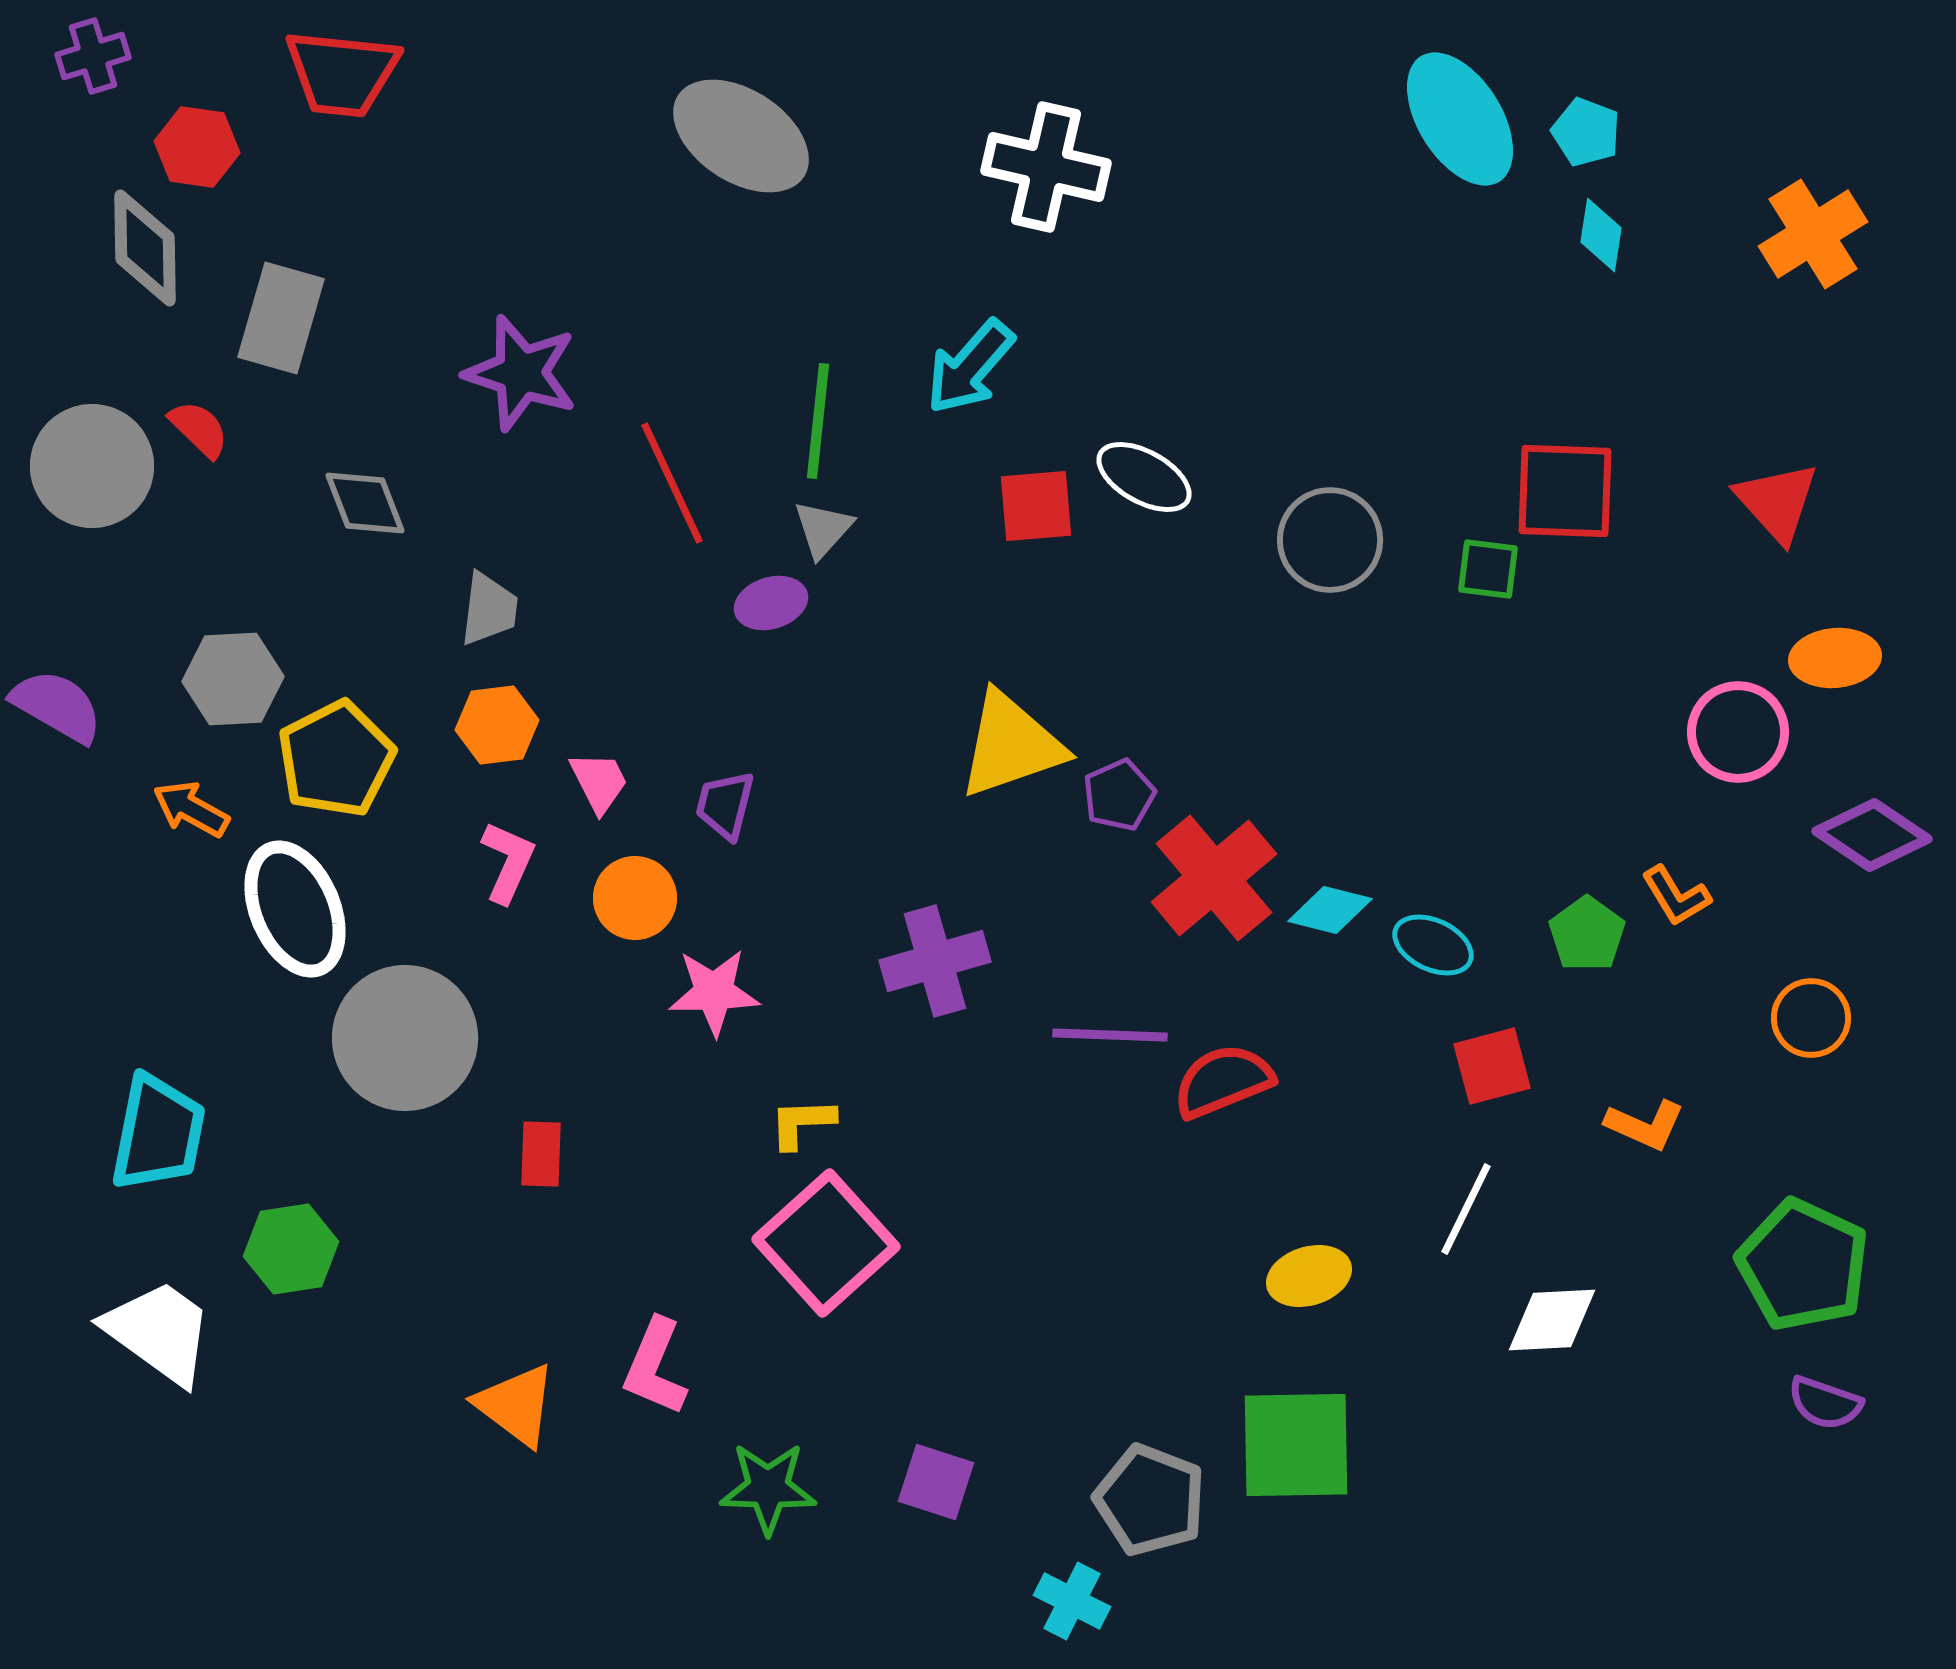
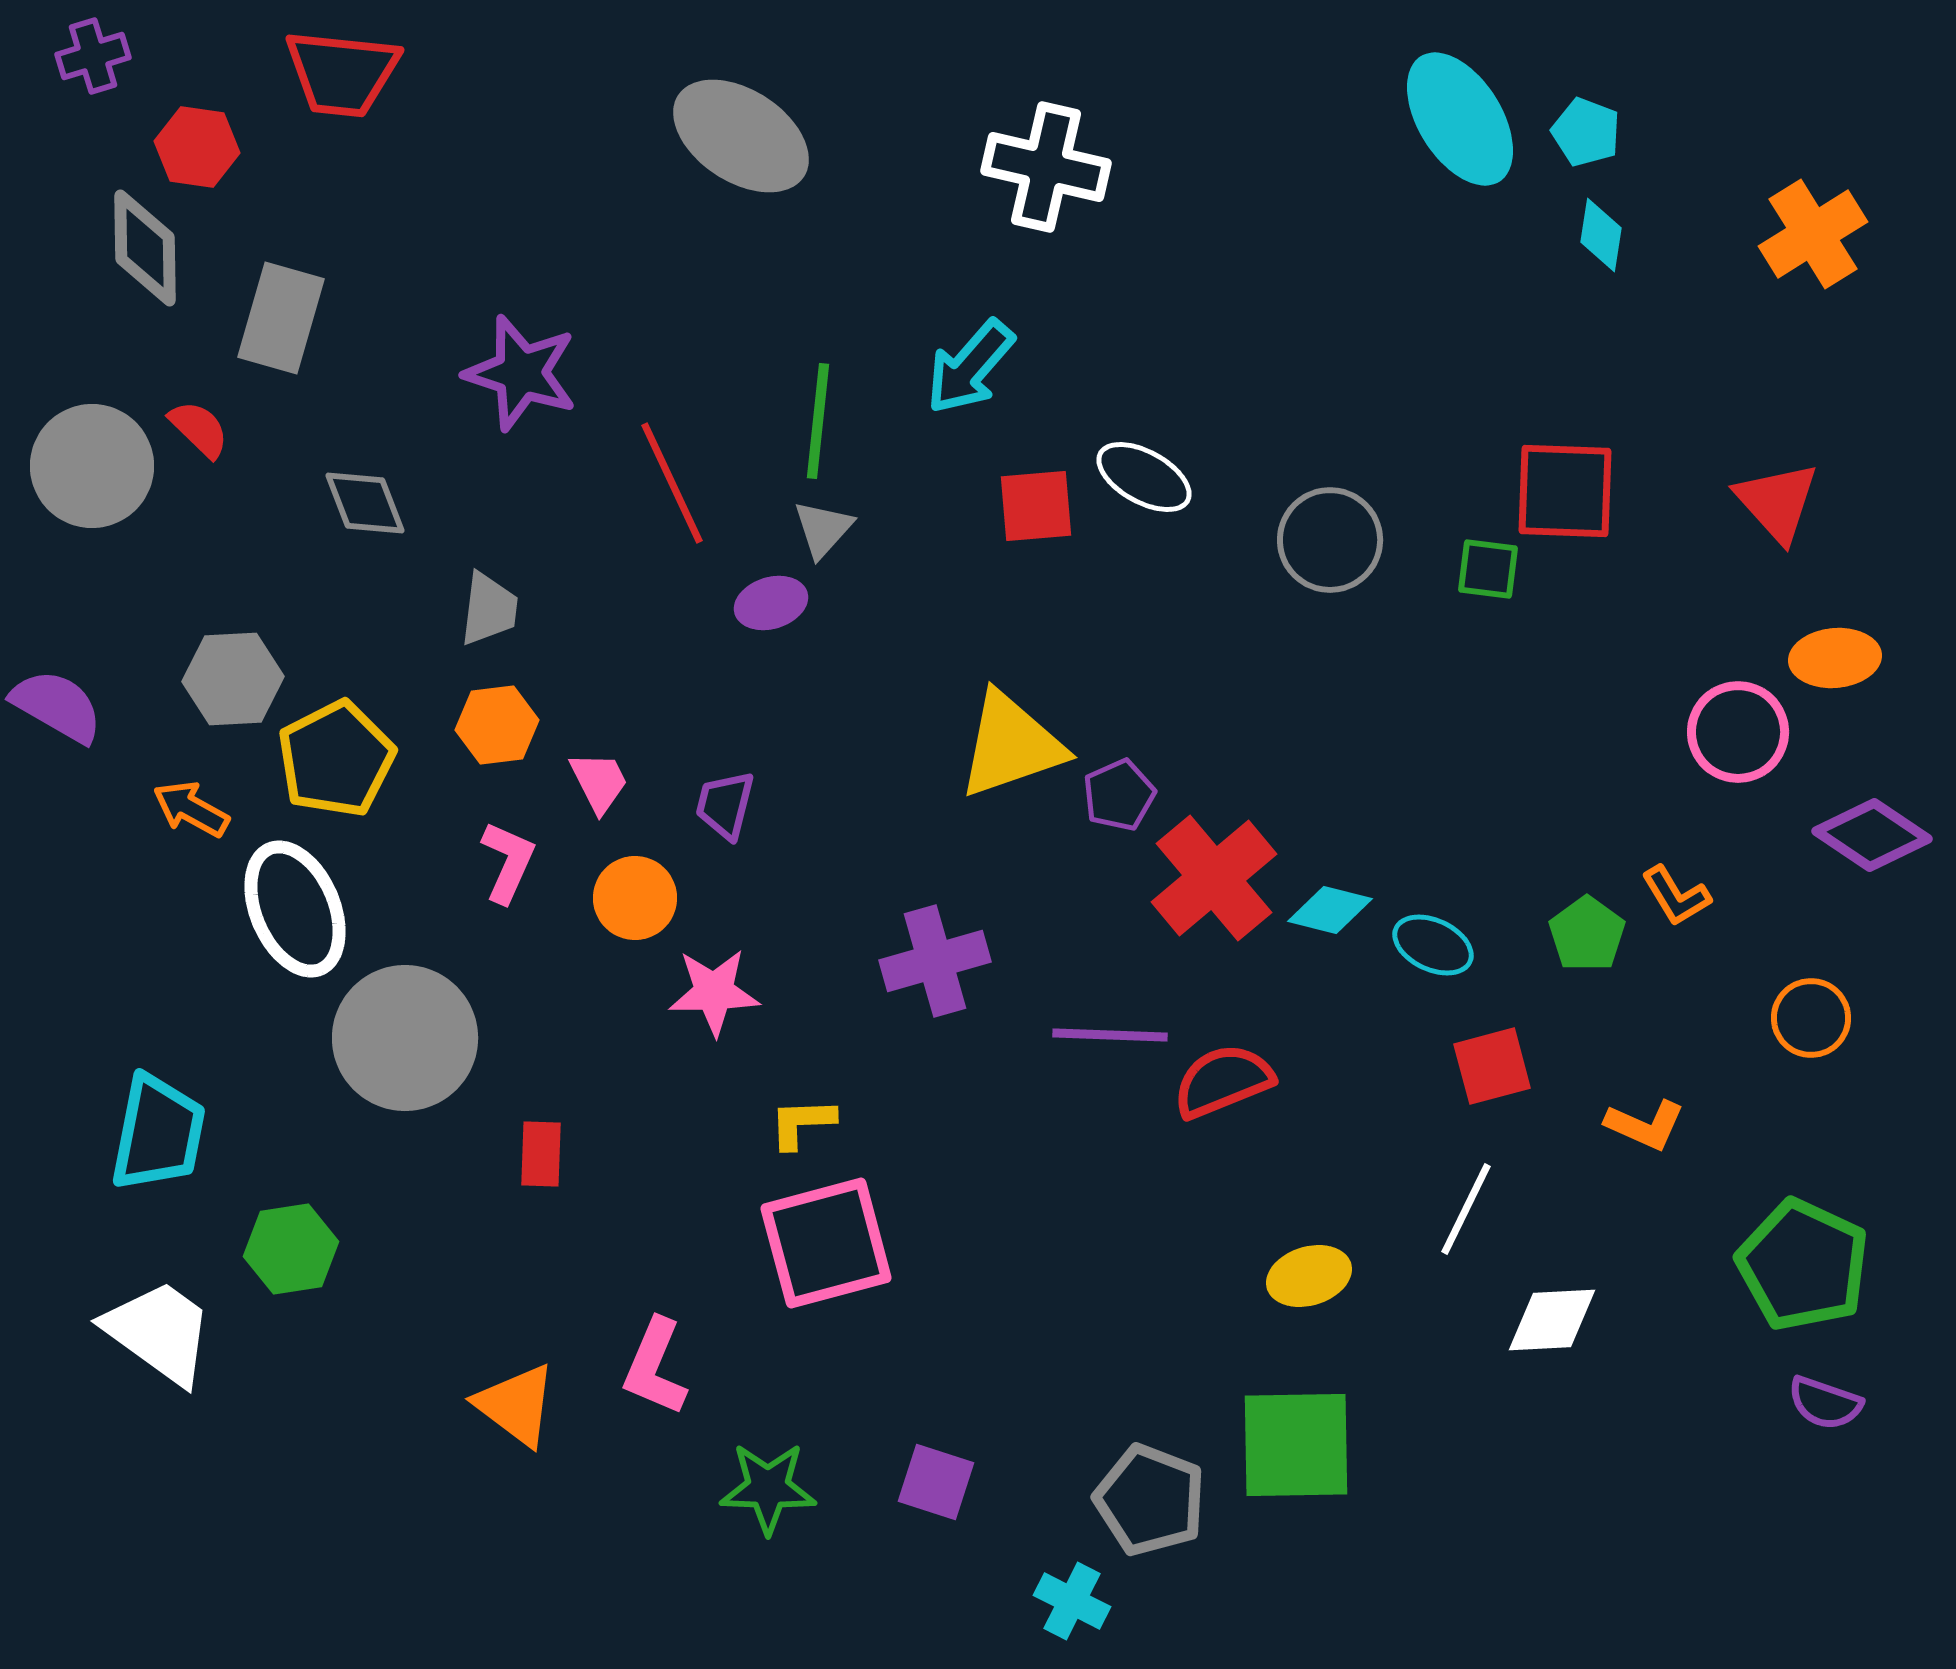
pink square at (826, 1243): rotated 27 degrees clockwise
